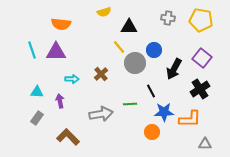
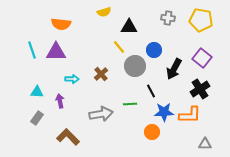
gray circle: moved 3 px down
orange L-shape: moved 4 px up
